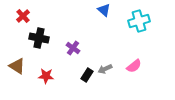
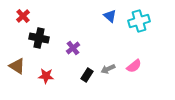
blue triangle: moved 6 px right, 6 px down
purple cross: rotated 16 degrees clockwise
gray arrow: moved 3 px right
